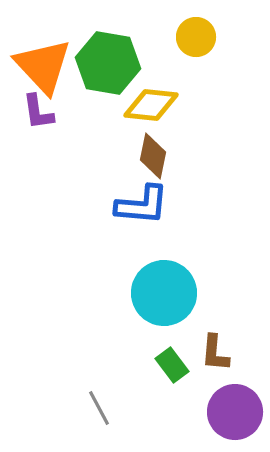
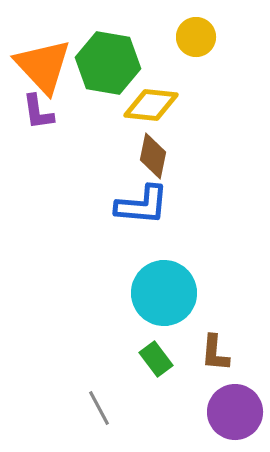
green rectangle: moved 16 px left, 6 px up
